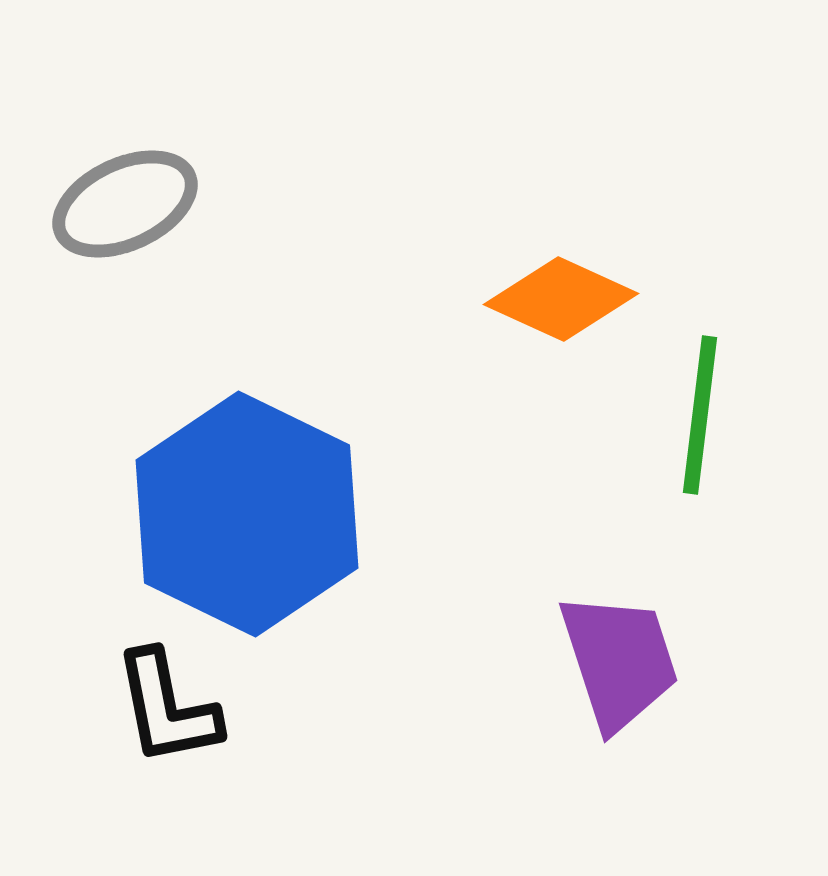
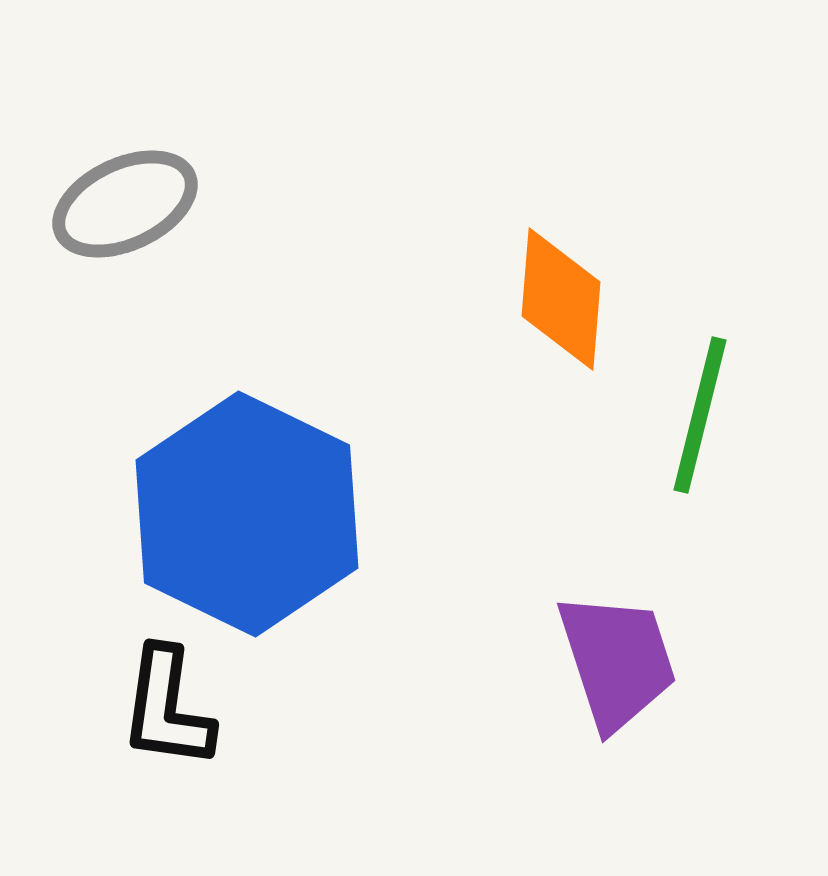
orange diamond: rotated 70 degrees clockwise
green line: rotated 7 degrees clockwise
purple trapezoid: moved 2 px left
black L-shape: rotated 19 degrees clockwise
